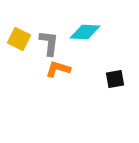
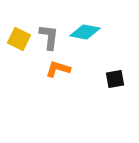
cyan diamond: rotated 8 degrees clockwise
gray L-shape: moved 6 px up
